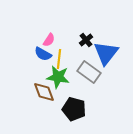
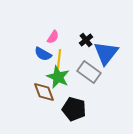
pink semicircle: moved 4 px right, 3 px up
green star: rotated 15 degrees clockwise
